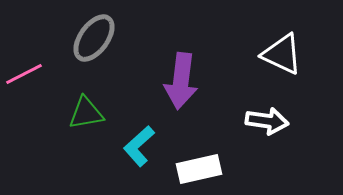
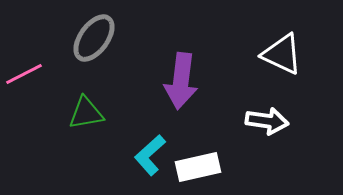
cyan L-shape: moved 11 px right, 9 px down
white rectangle: moved 1 px left, 2 px up
